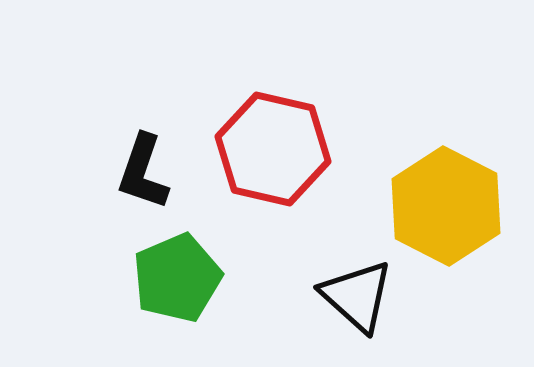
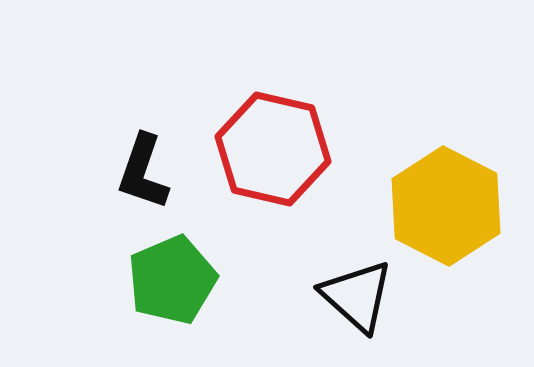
green pentagon: moved 5 px left, 2 px down
